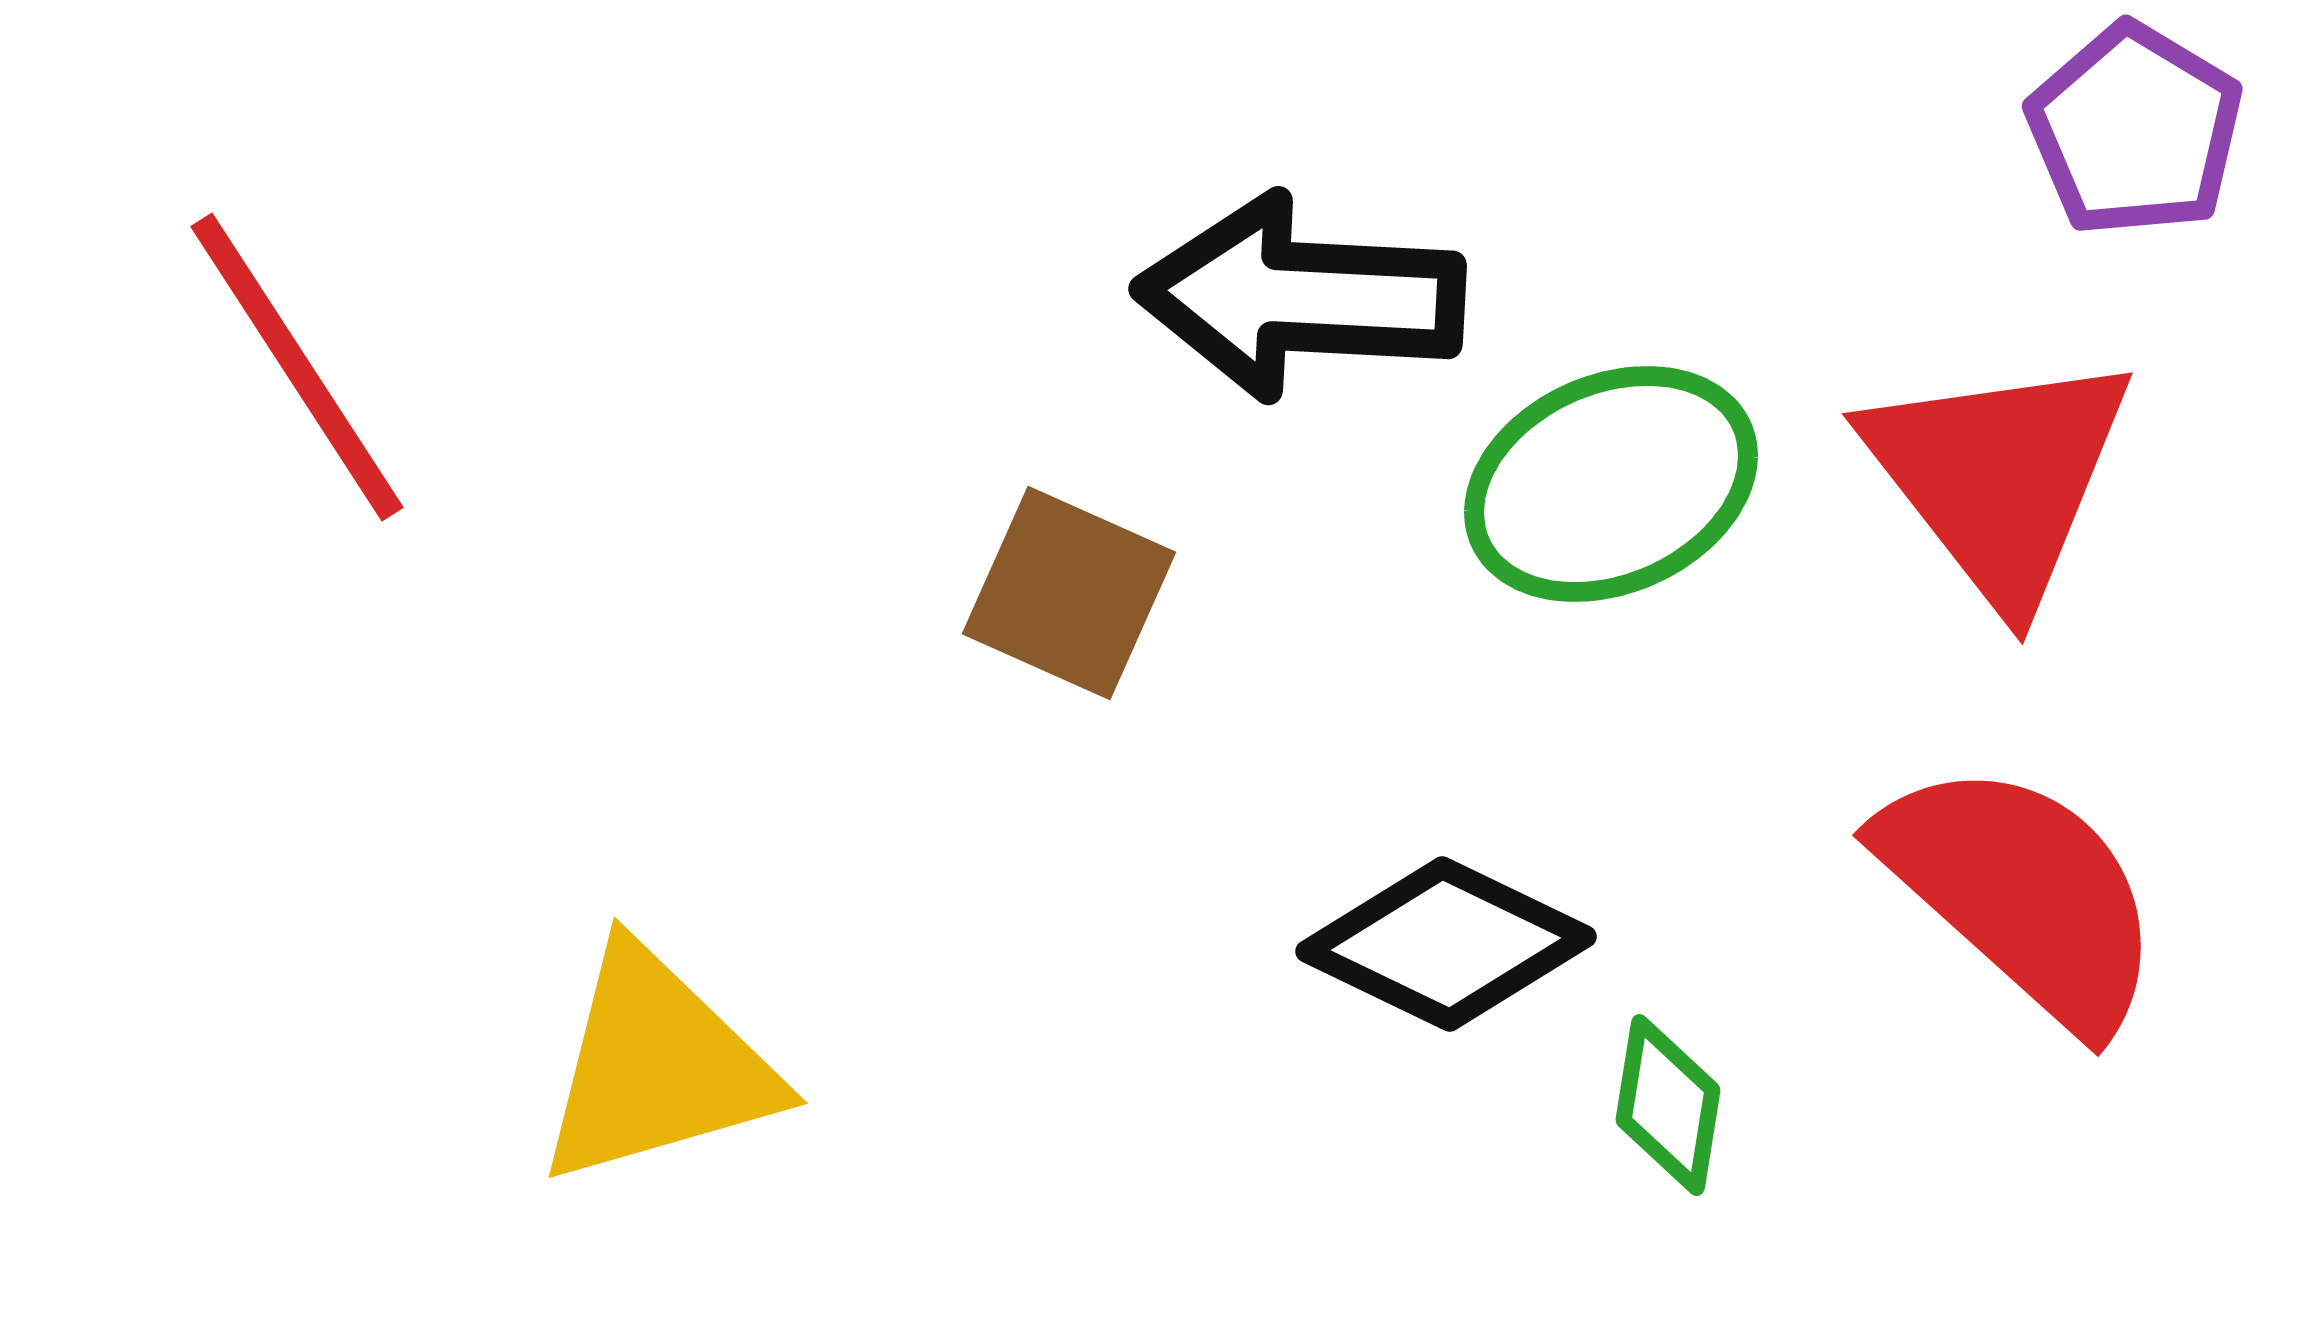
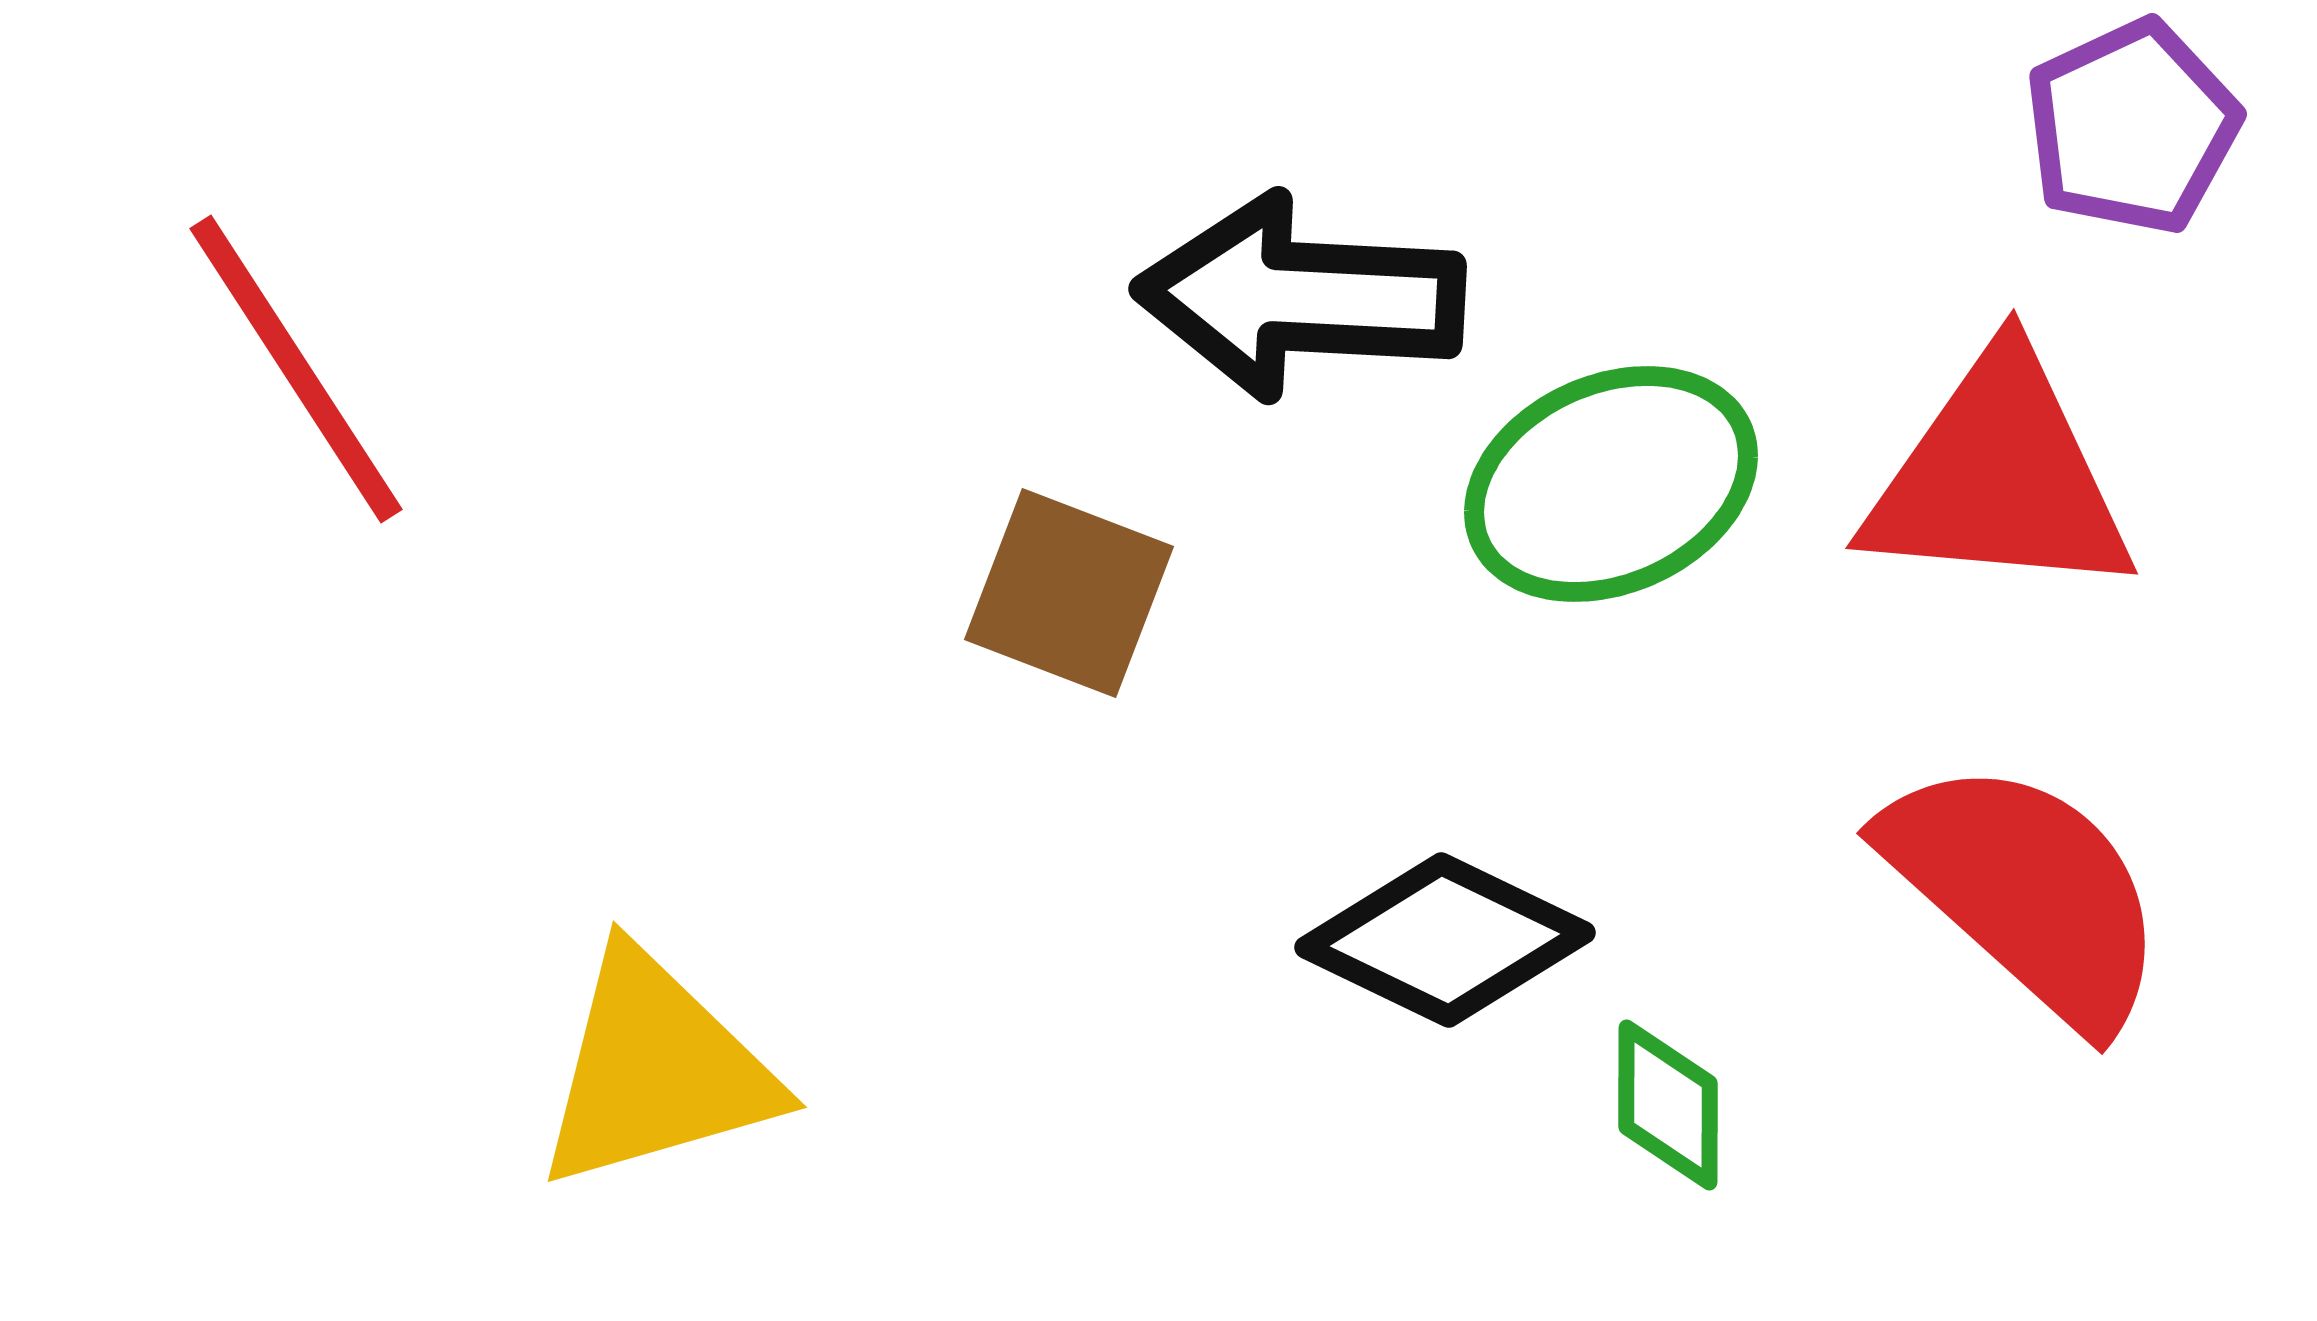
purple pentagon: moved 3 px left, 3 px up; rotated 16 degrees clockwise
red line: moved 1 px left, 2 px down
red triangle: rotated 47 degrees counterclockwise
brown square: rotated 3 degrees counterclockwise
red semicircle: moved 4 px right, 2 px up
black diamond: moved 1 px left, 4 px up
yellow triangle: moved 1 px left, 4 px down
green diamond: rotated 9 degrees counterclockwise
